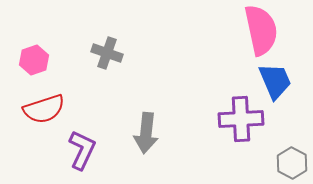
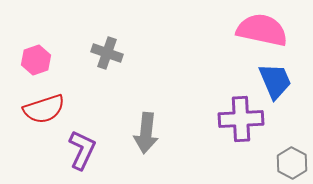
pink semicircle: moved 1 px right; rotated 66 degrees counterclockwise
pink hexagon: moved 2 px right
